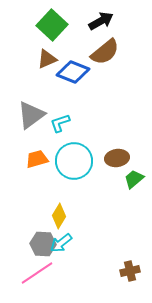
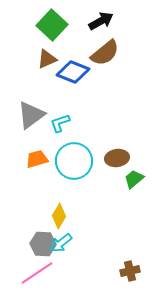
brown semicircle: moved 1 px down
